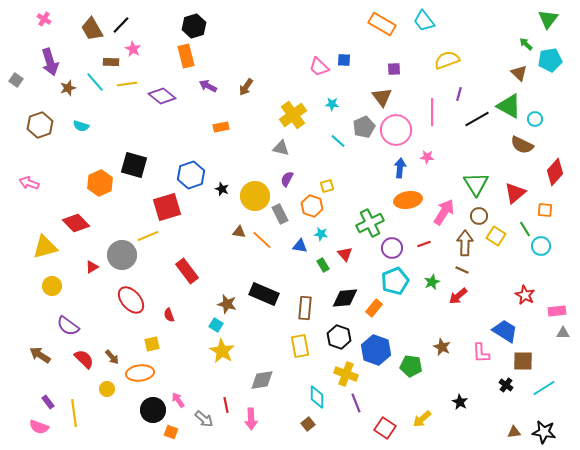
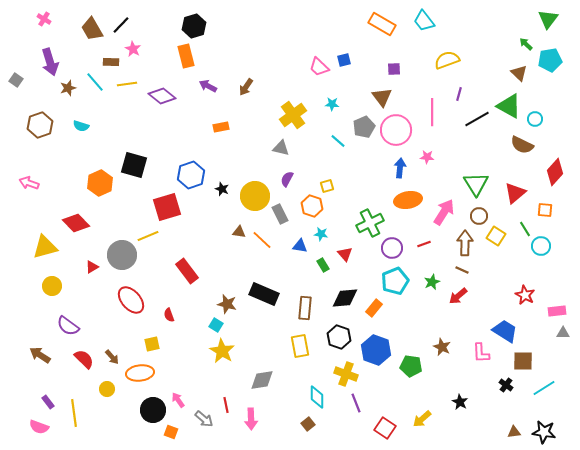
blue square at (344, 60): rotated 16 degrees counterclockwise
